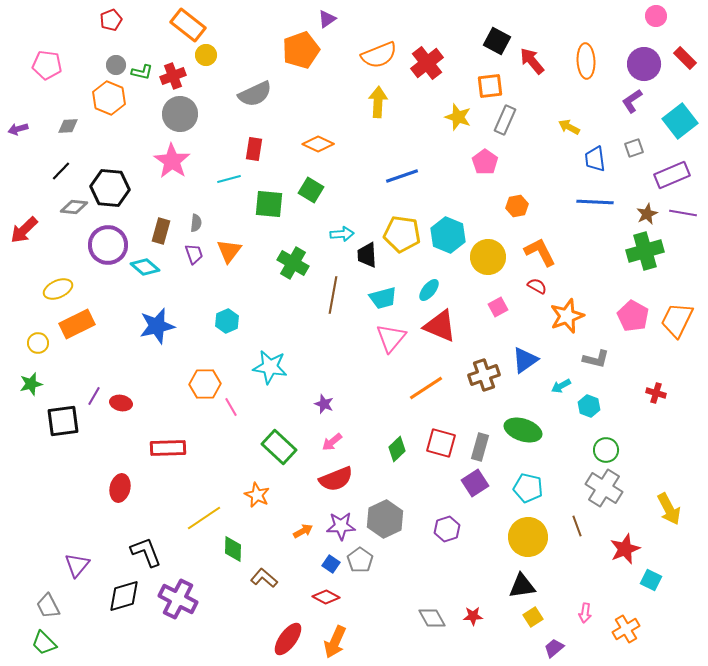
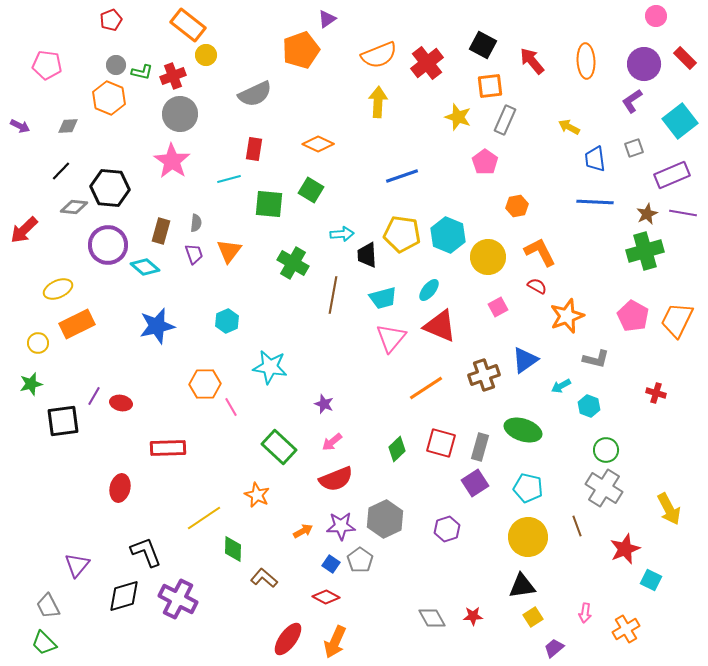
black square at (497, 41): moved 14 px left, 4 px down
purple arrow at (18, 129): moved 2 px right, 3 px up; rotated 138 degrees counterclockwise
